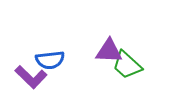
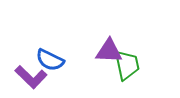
blue semicircle: rotated 32 degrees clockwise
green trapezoid: rotated 144 degrees counterclockwise
